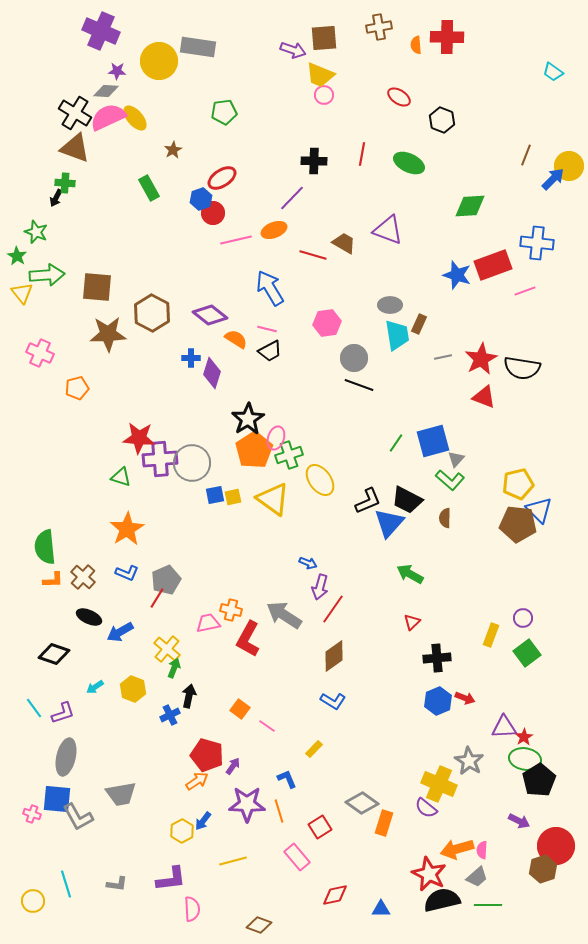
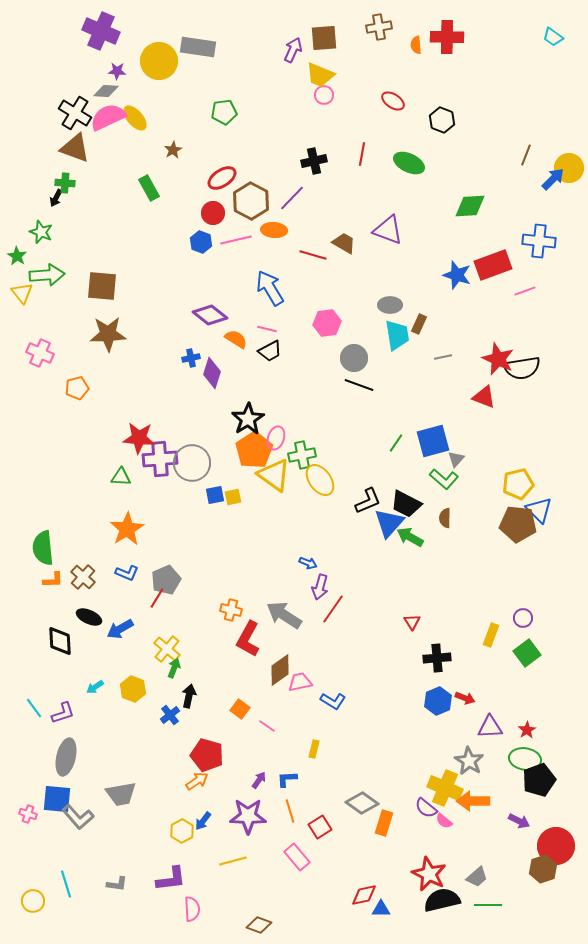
purple arrow at (293, 50): rotated 85 degrees counterclockwise
cyan trapezoid at (553, 72): moved 35 px up
red ellipse at (399, 97): moved 6 px left, 4 px down
black cross at (314, 161): rotated 15 degrees counterclockwise
yellow circle at (569, 166): moved 2 px down
blue hexagon at (201, 199): moved 43 px down; rotated 20 degrees counterclockwise
orange ellipse at (274, 230): rotated 25 degrees clockwise
green star at (36, 232): moved 5 px right
blue cross at (537, 243): moved 2 px right, 2 px up
brown square at (97, 287): moved 5 px right, 1 px up
brown hexagon at (152, 313): moved 99 px right, 112 px up
blue cross at (191, 358): rotated 12 degrees counterclockwise
red star at (481, 359): moved 17 px right; rotated 20 degrees counterclockwise
black semicircle at (522, 368): rotated 18 degrees counterclockwise
green cross at (289, 455): moved 13 px right; rotated 8 degrees clockwise
green triangle at (121, 477): rotated 15 degrees counterclockwise
green L-shape at (450, 480): moved 6 px left, 1 px up
yellow triangle at (273, 499): moved 1 px right, 24 px up
black trapezoid at (407, 500): moved 1 px left, 4 px down
green semicircle at (45, 547): moved 2 px left, 1 px down
green arrow at (410, 574): moved 37 px up
red triangle at (412, 622): rotated 18 degrees counterclockwise
pink trapezoid at (208, 623): moved 92 px right, 59 px down
blue arrow at (120, 632): moved 3 px up
black diamond at (54, 654): moved 6 px right, 13 px up; rotated 68 degrees clockwise
brown diamond at (334, 656): moved 54 px left, 14 px down
blue cross at (170, 715): rotated 12 degrees counterclockwise
purple triangle at (504, 727): moved 14 px left
red star at (524, 737): moved 3 px right, 7 px up
yellow rectangle at (314, 749): rotated 30 degrees counterclockwise
purple arrow at (233, 766): moved 26 px right, 14 px down
blue L-shape at (287, 779): rotated 70 degrees counterclockwise
black pentagon at (539, 780): rotated 12 degrees clockwise
yellow cross at (439, 784): moved 6 px right, 4 px down
purple star at (247, 804): moved 1 px right, 12 px down
orange line at (279, 811): moved 11 px right
pink cross at (32, 814): moved 4 px left
gray L-shape at (78, 817): rotated 12 degrees counterclockwise
orange arrow at (457, 849): moved 16 px right, 48 px up; rotated 16 degrees clockwise
pink semicircle at (482, 850): moved 38 px left, 29 px up; rotated 54 degrees counterclockwise
red diamond at (335, 895): moved 29 px right
